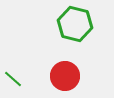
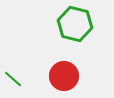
red circle: moved 1 px left
